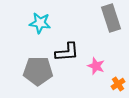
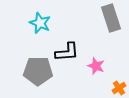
cyan star: rotated 15 degrees clockwise
orange cross: moved 1 px right, 4 px down
